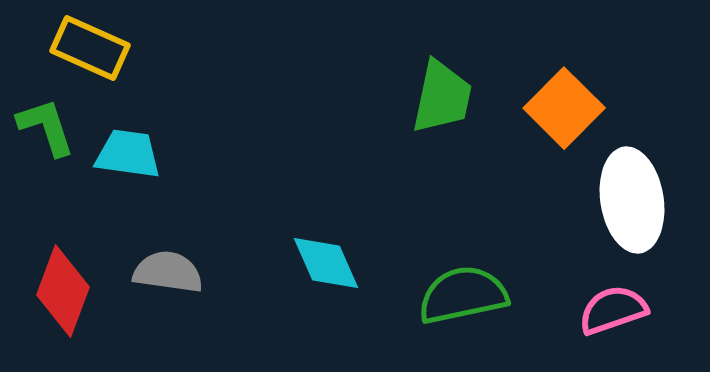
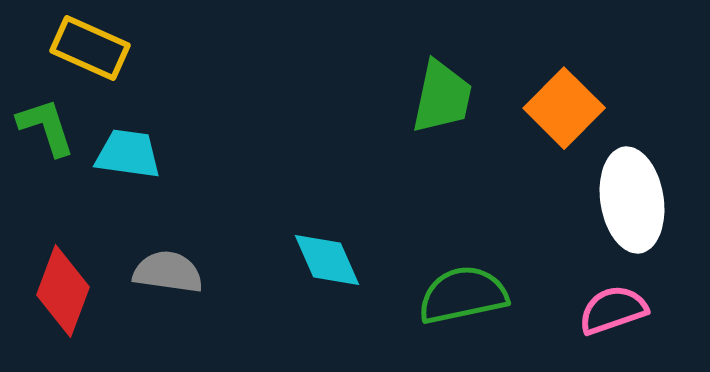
cyan diamond: moved 1 px right, 3 px up
